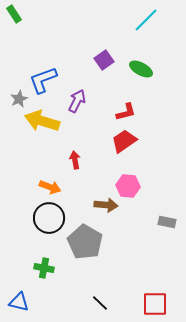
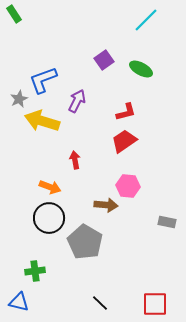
green cross: moved 9 px left, 3 px down; rotated 18 degrees counterclockwise
